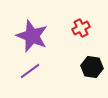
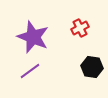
red cross: moved 1 px left
purple star: moved 1 px right, 1 px down
